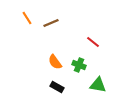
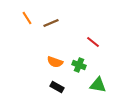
orange semicircle: rotated 35 degrees counterclockwise
